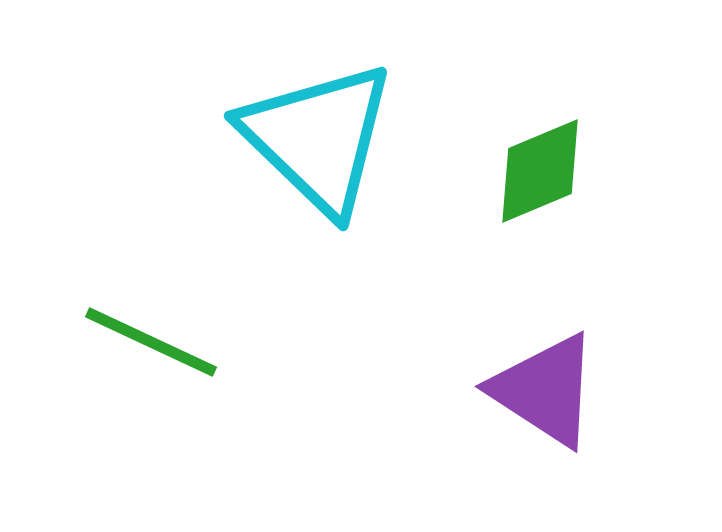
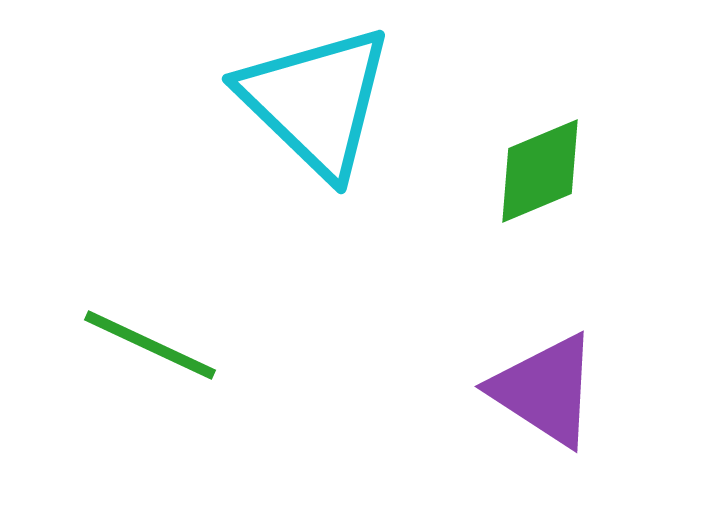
cyan triangle: moved 2 px left, 37 px up
green line: moved 1 px left, 3 px down
